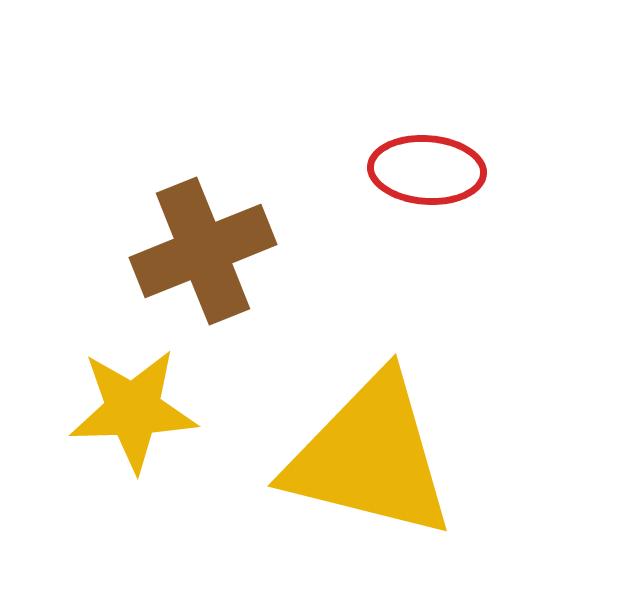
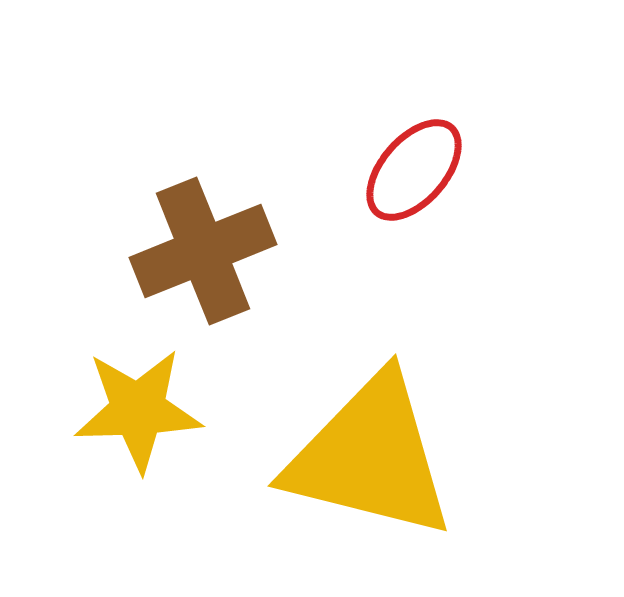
red ellipse: moved 13 px left; rotated 53 degrees counterclockwise
yellow star: moved 5 px right
